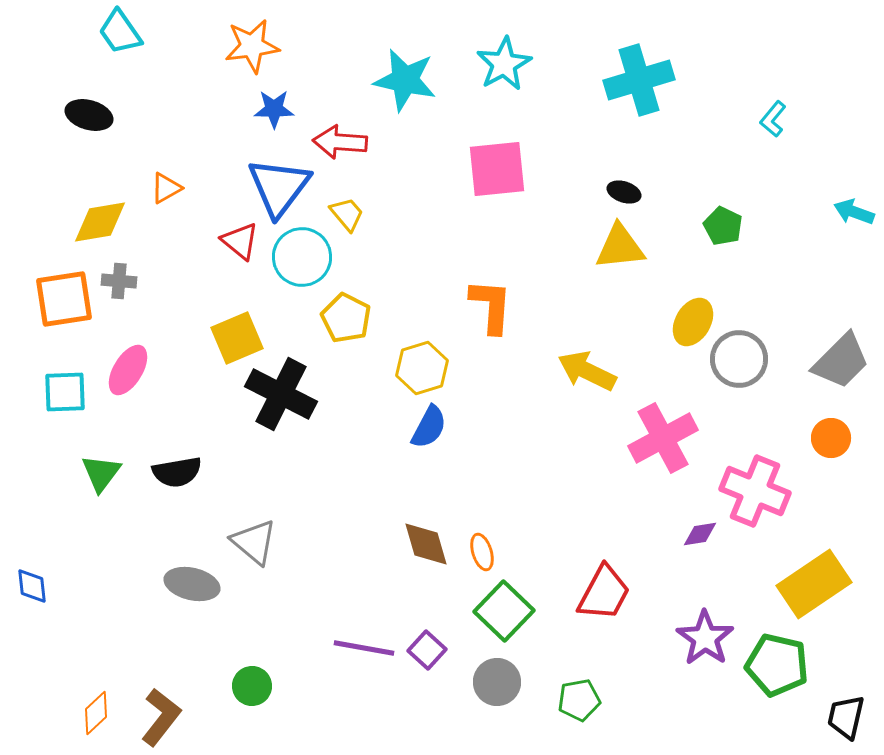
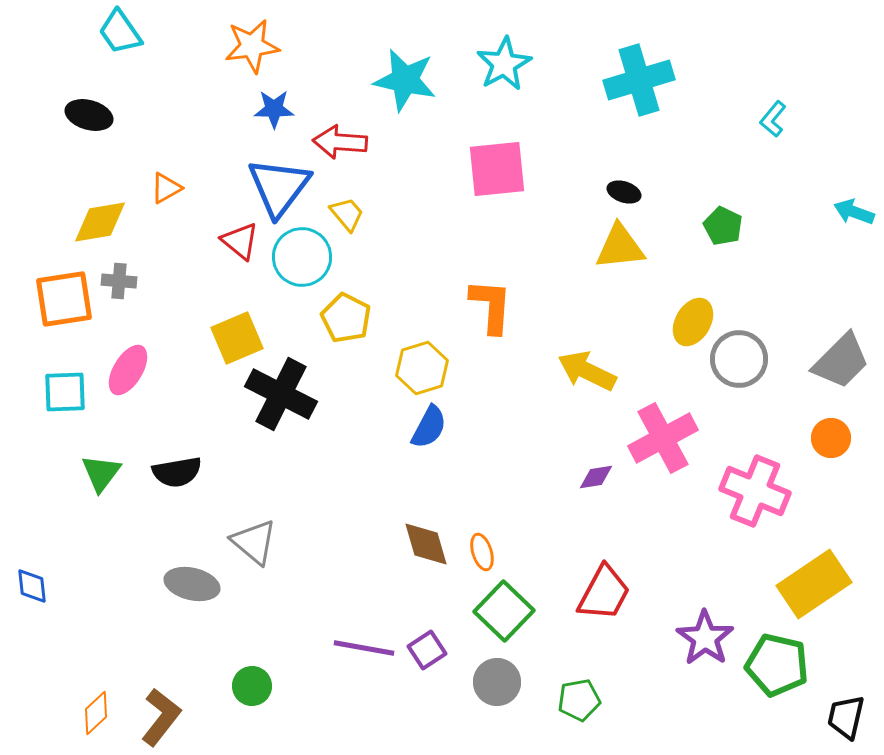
purple diamond at (700, 534): moved 104 px left, 57 px up
purple square at (427, 650): rotated 15 degrees clockwise
